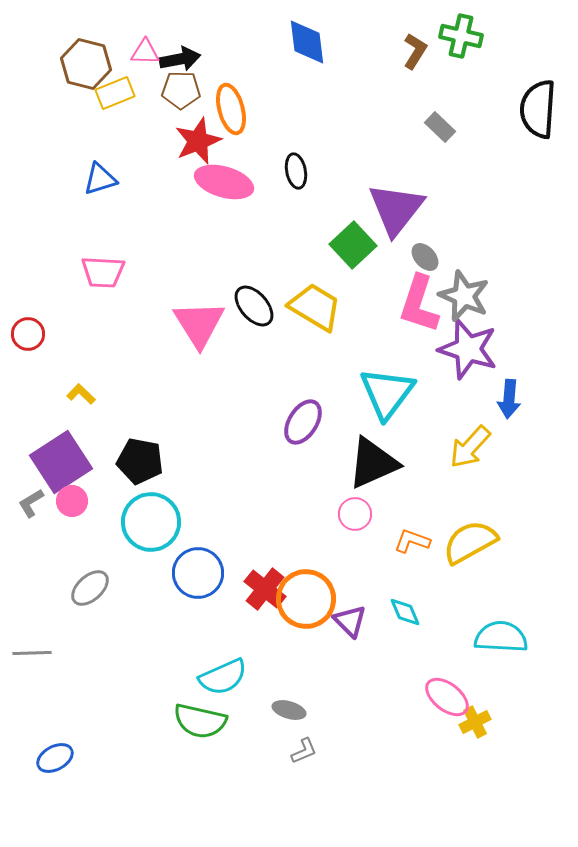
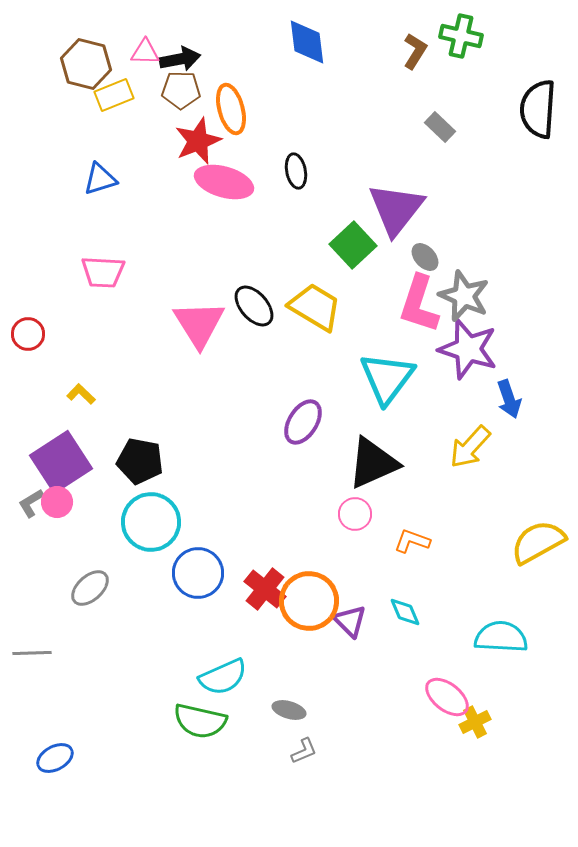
yellow rectangle at (115, 93): moved 1 px left, 2 px down
cyan triangle at (387, 393): moved 15 px up
blue arrow at (509, 399): rotated 24 degrees counterclockwise
pink circle at (72, 501): moved 15 px left, 1 px down
yellow semicircle at (470, 542): moved 68 px right
orange circle at (306, 599): moved 3 px right, 2 px down
